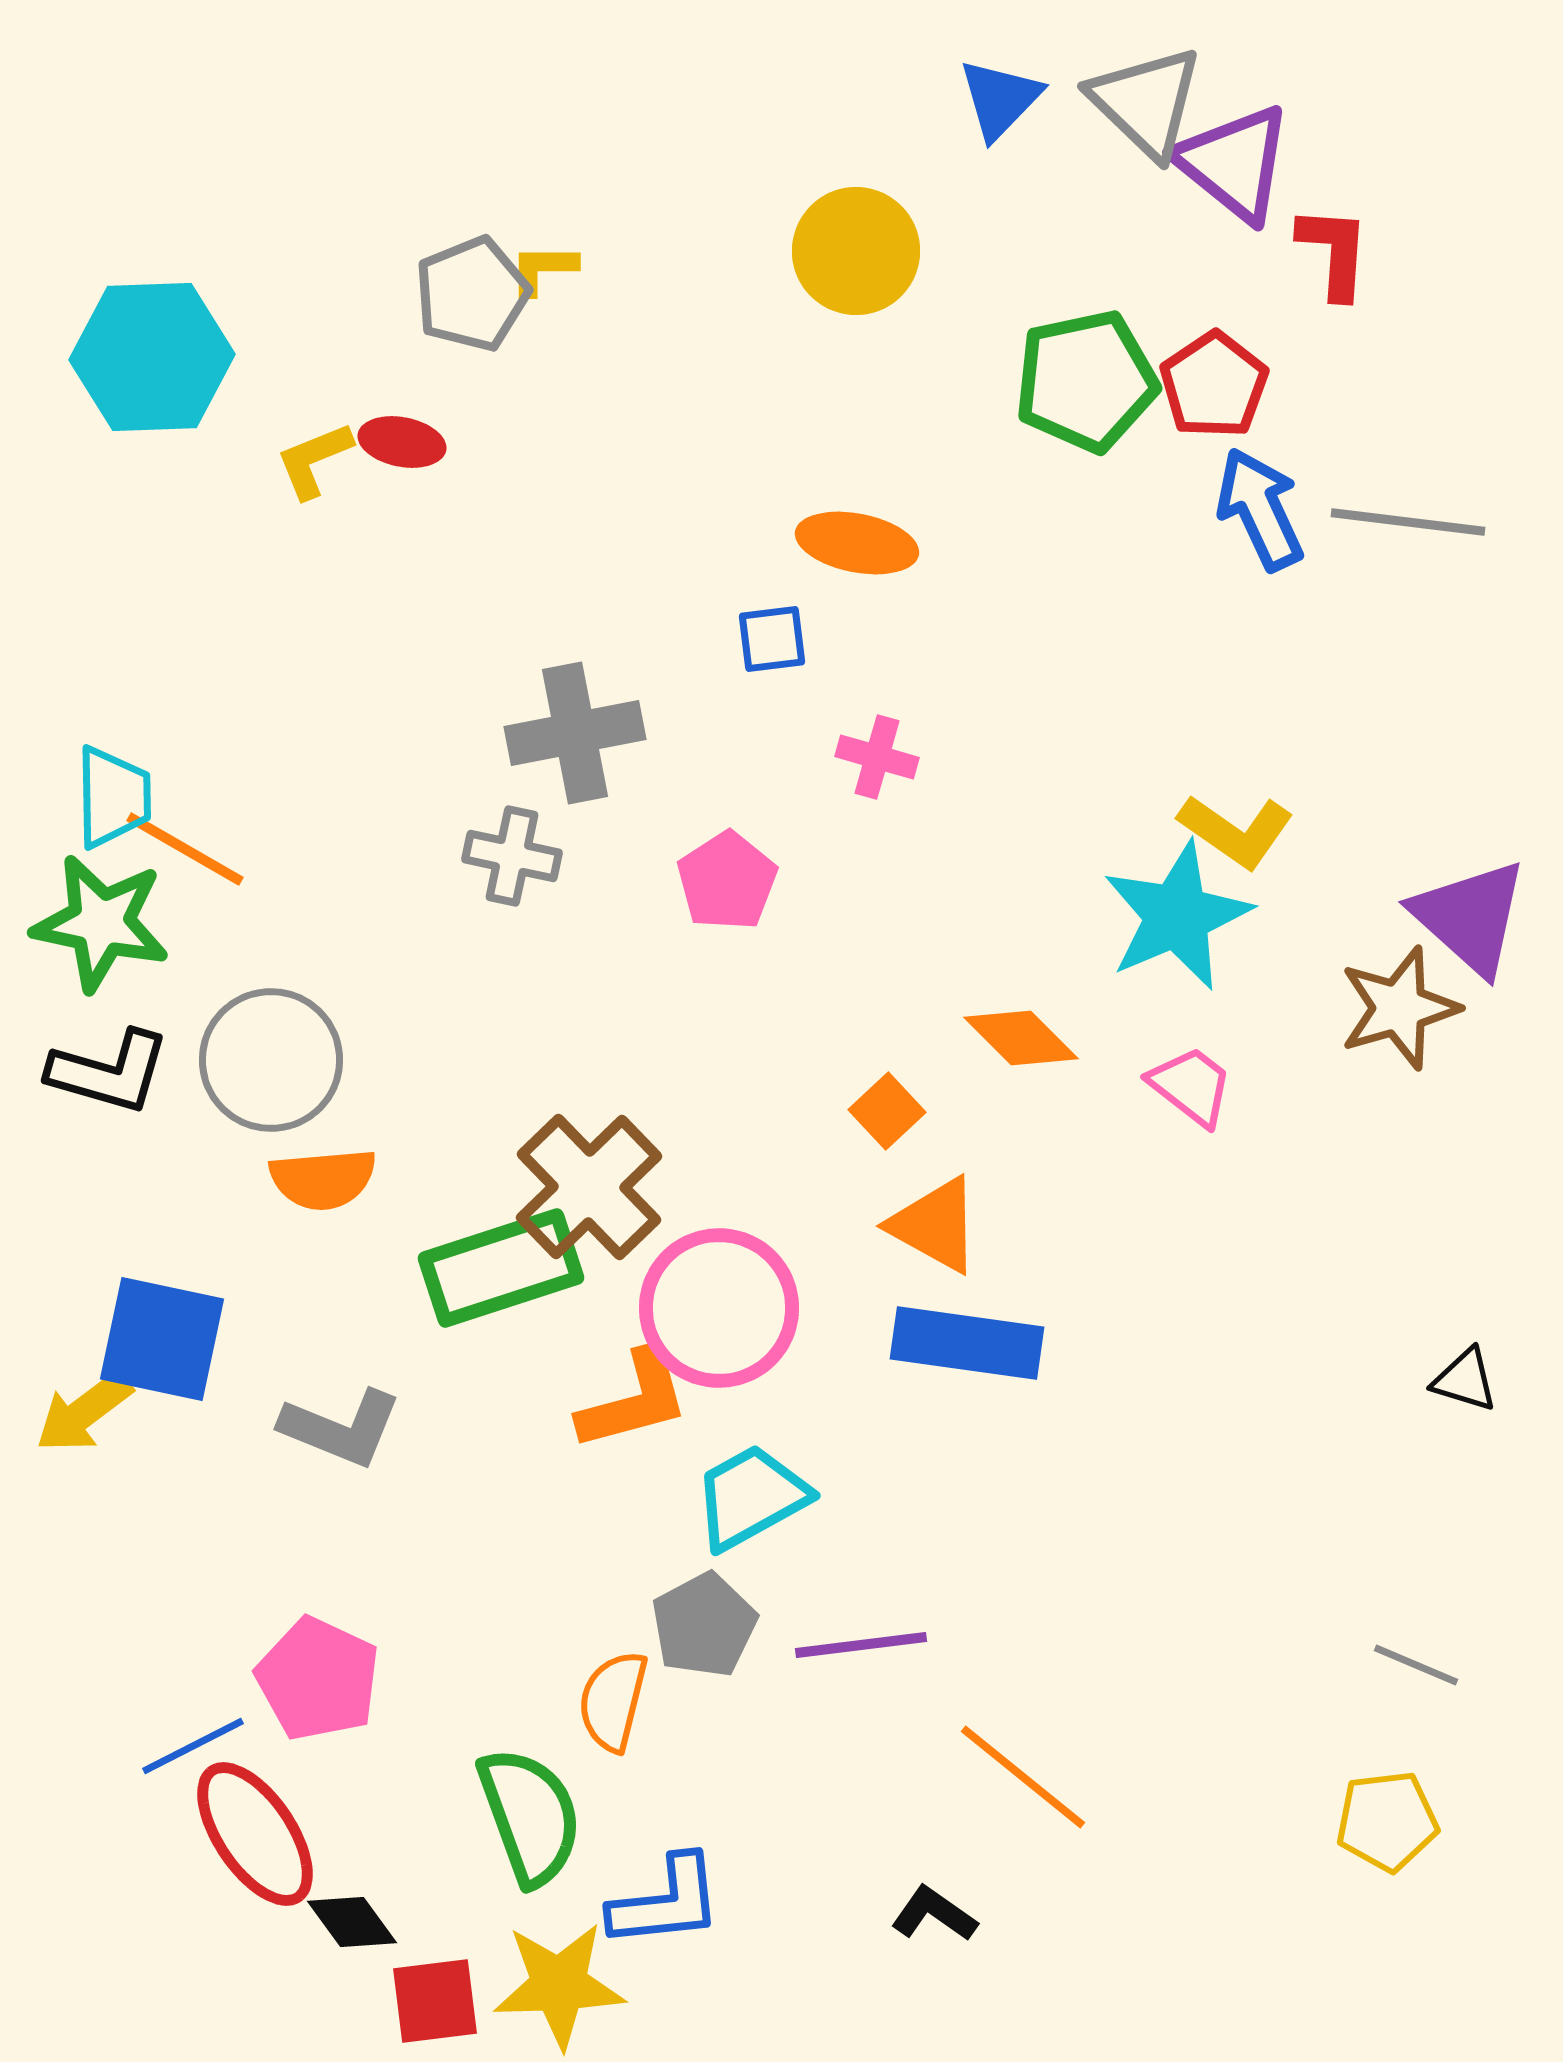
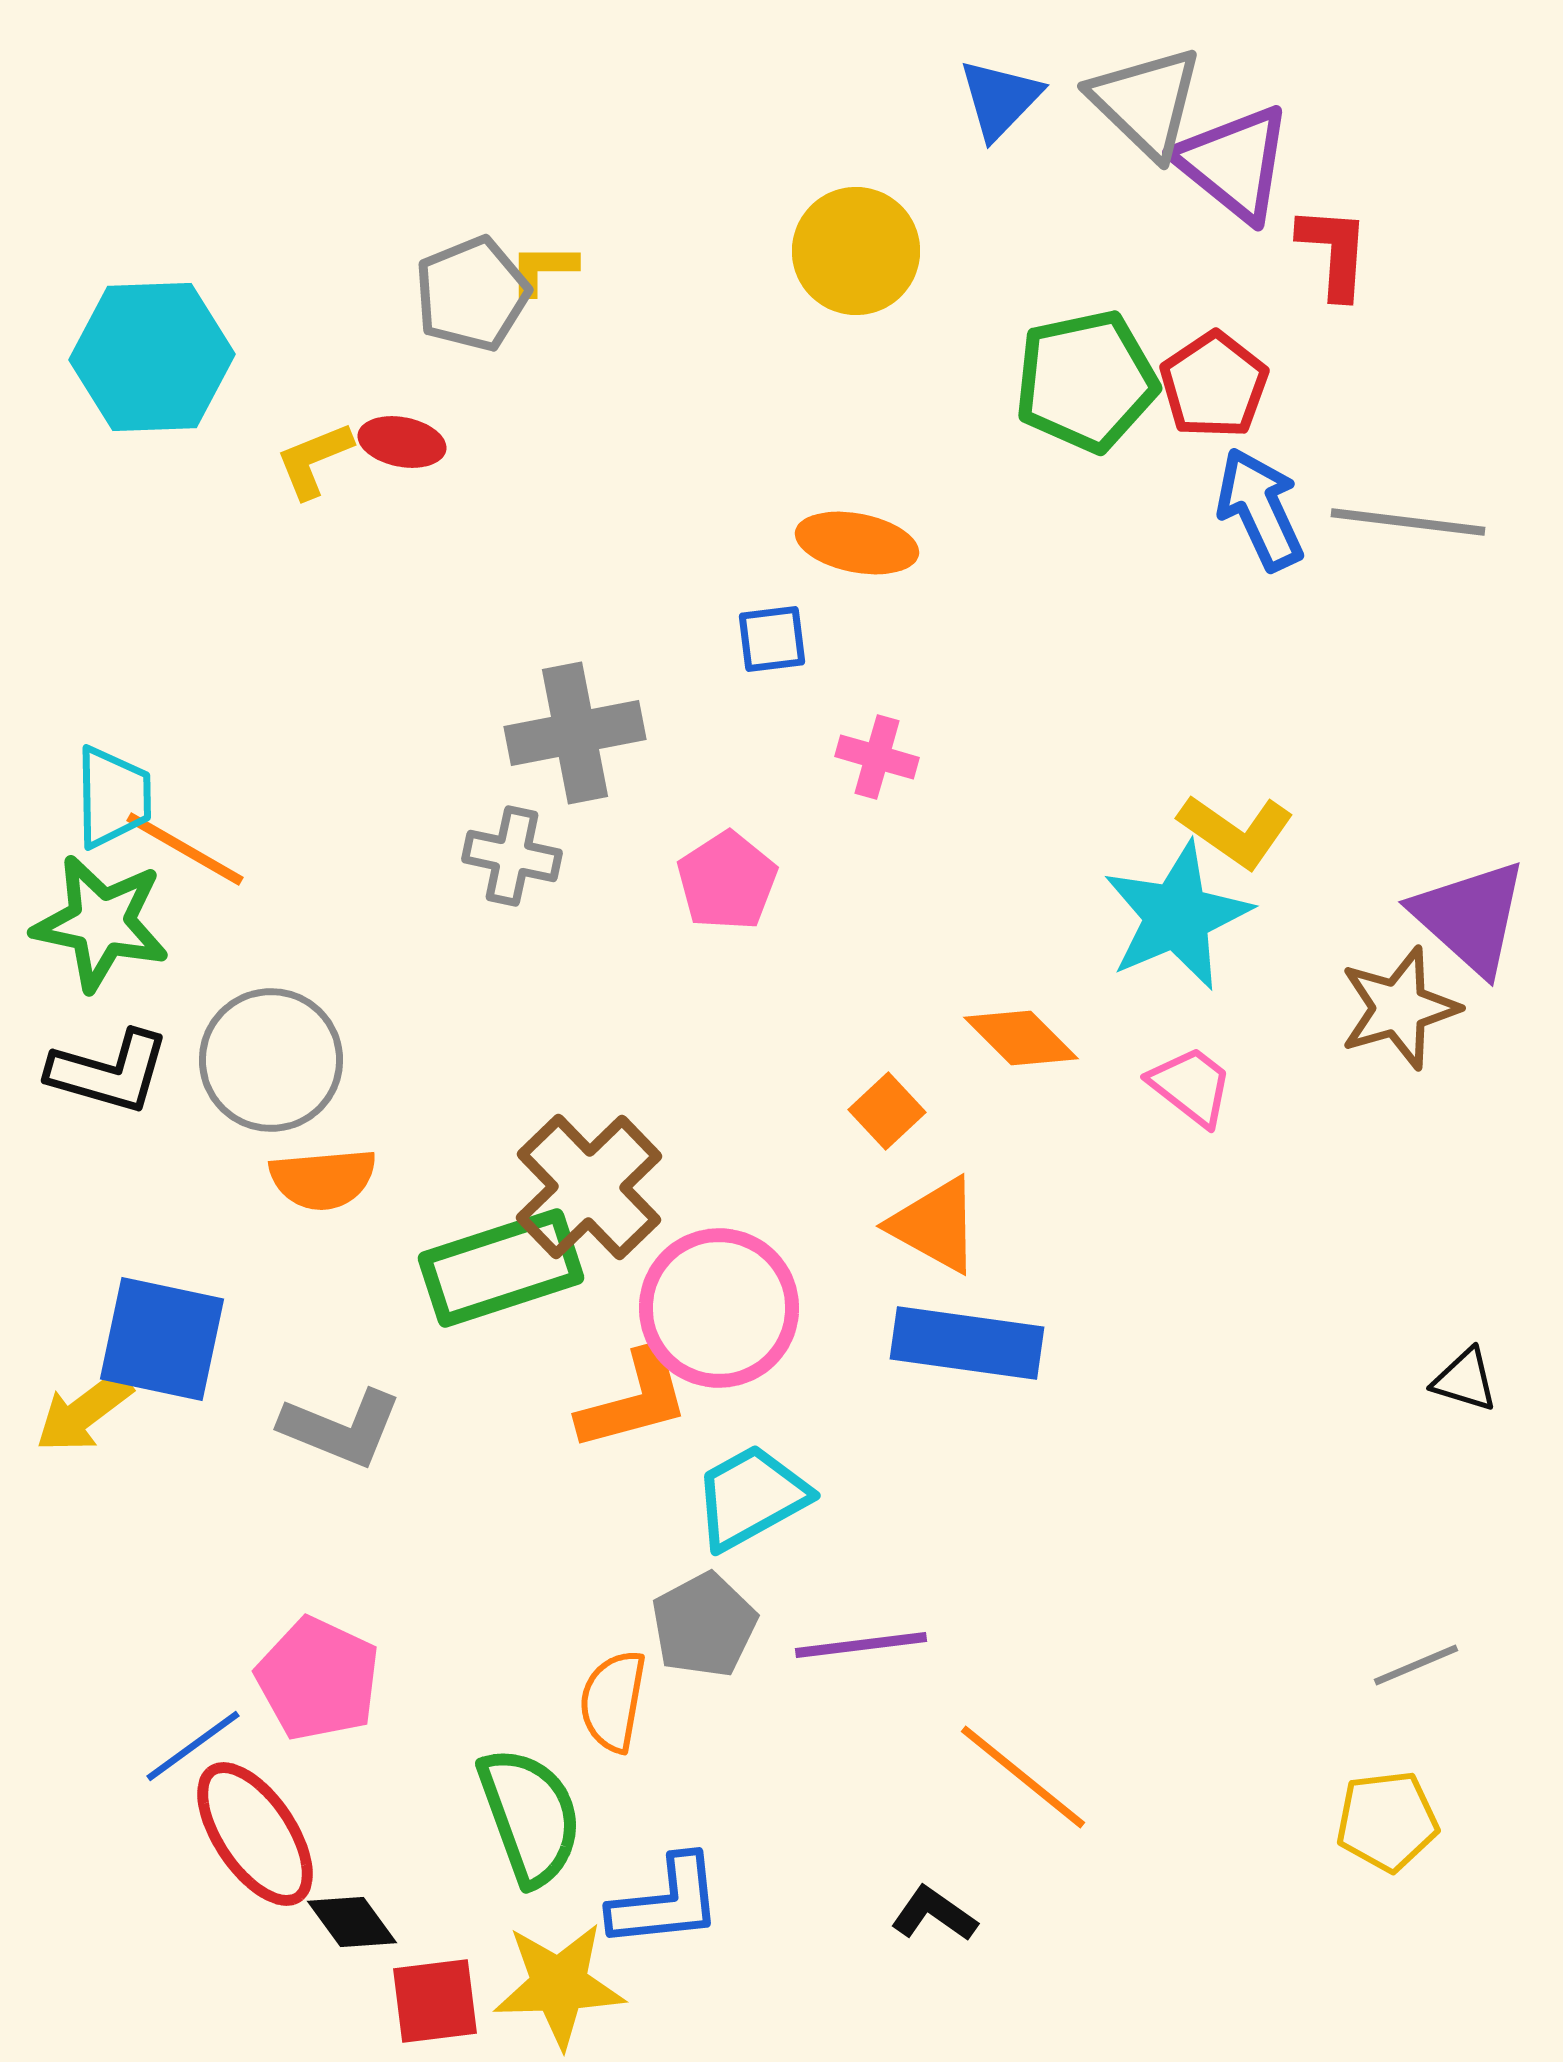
gray line at (1416, 1665): rotated 46 degrees counterclockwise
orange semicircle at (613, 1701): rotated 4 degrees counterclockwise
blue line at (193, 1746): rotated 9 degrees counterclockwise
